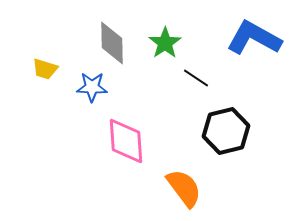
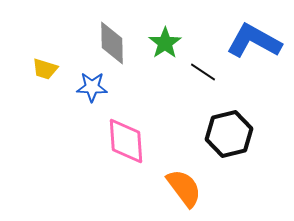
blue L-shape: moved 3 px down
black line: moved 7 px right, 6 px up
black hexagon: moved 3 px right, 3 px down
